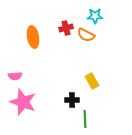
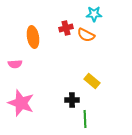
cyan star: moved 1 px left, 2 px up
pink semicircle: moved 12 px up
yellow rectangle: rotated 21 degrees counterclockwise
pink star: moved 2 px left, 1 px down
